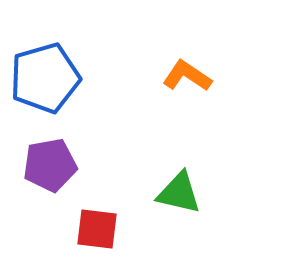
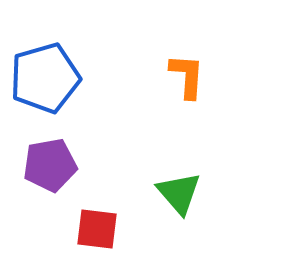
orange L-shape: rotated 60 degrees clockwise
green triangle: rotated 36 degrees clockwise
